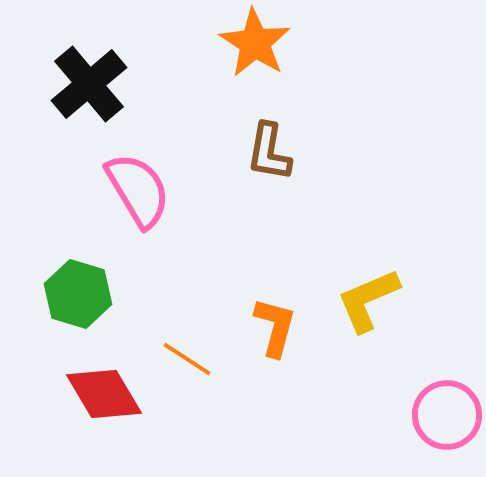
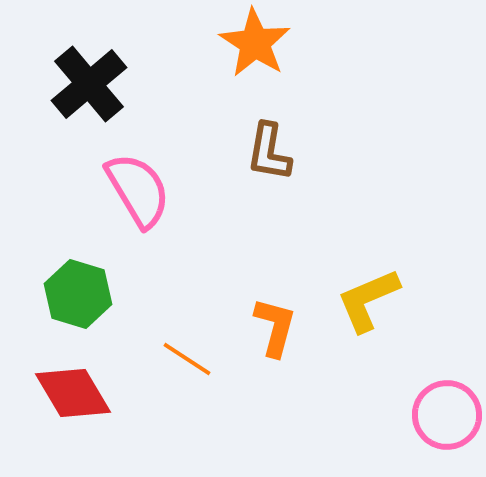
red diamond: moved 31 px left, 1 px up
